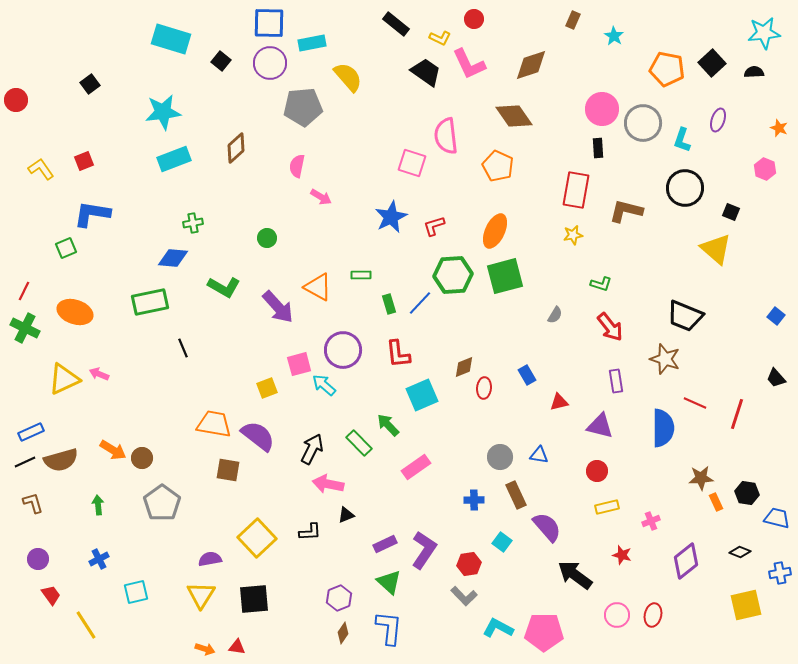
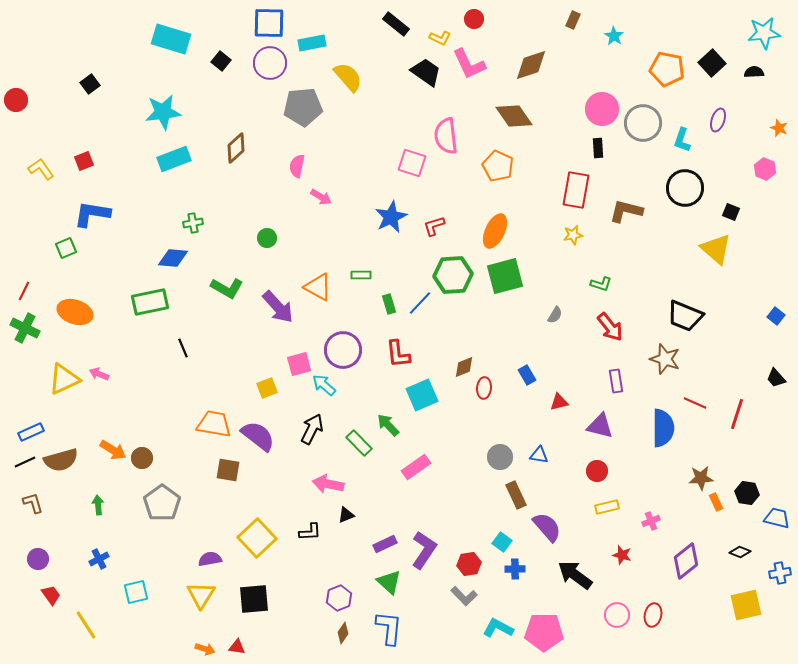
green L-shape at (224, 287): moved 3 px right, 1 px down
black arrow at (312, 449): moved 20 px up
blue cross at (474, 500): moved 41 px right, 69 px down
